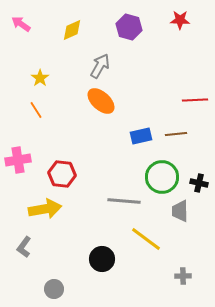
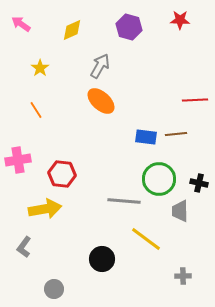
yellow star: moved 10 px up
blue rectangle: moved 5 px right, 1 px down; rotated 20 degrees clockwise
green circle: moved 3 px left, 2 px down
